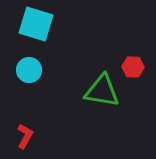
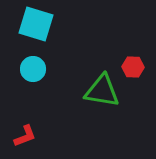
cyan circle: moved 4 px right, 1 px up
red L-shape: rotated 40 degrees clockwise
